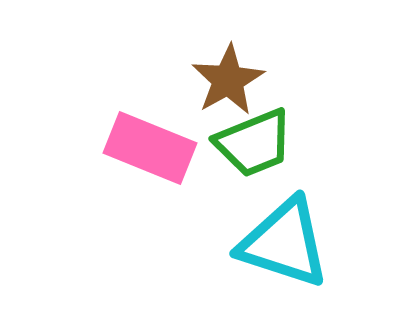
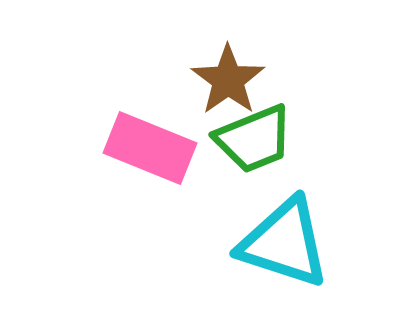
brown star: rotated 6 degrees counterclockwise
green trapezoid: moved 4 px up
